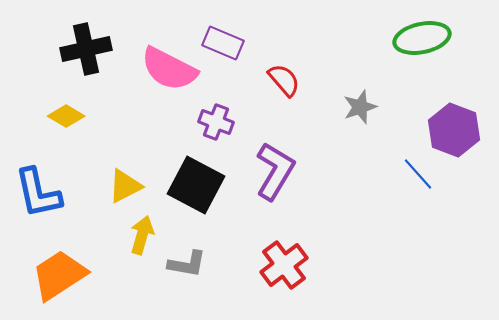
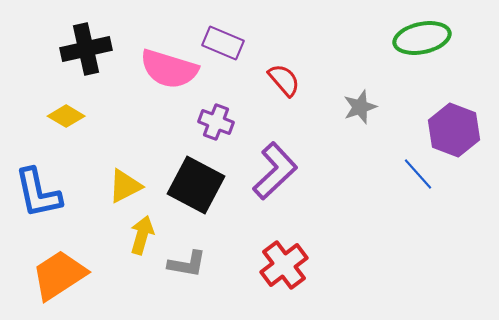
pink semicircle: rotated 10 degrees counterclockwise
purple L-shape: rotated 16 degrees clockwise
